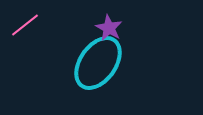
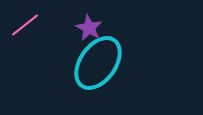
purple star: moved 20 px left
